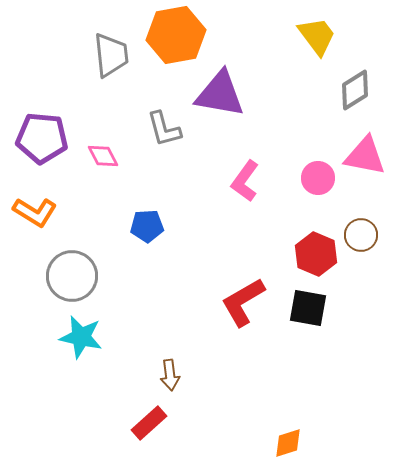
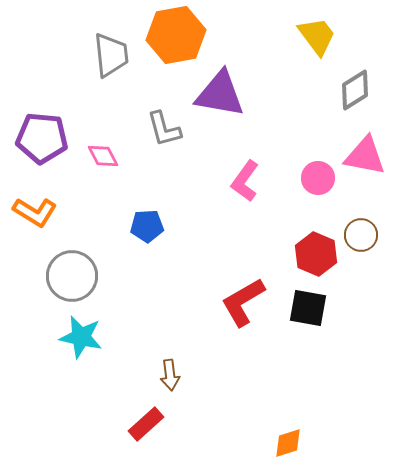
red rectangle: moved 3 px left, 1 px down
